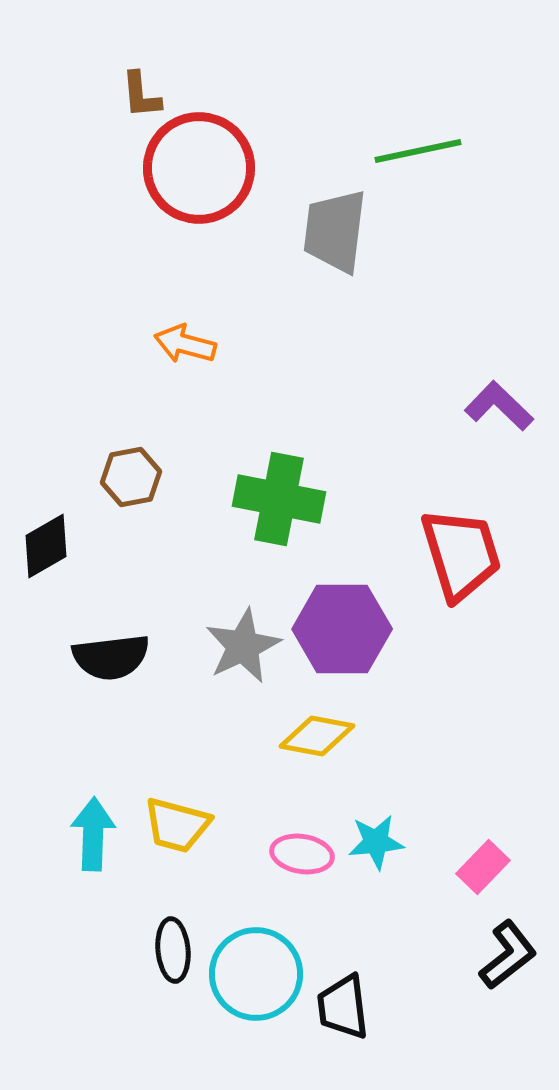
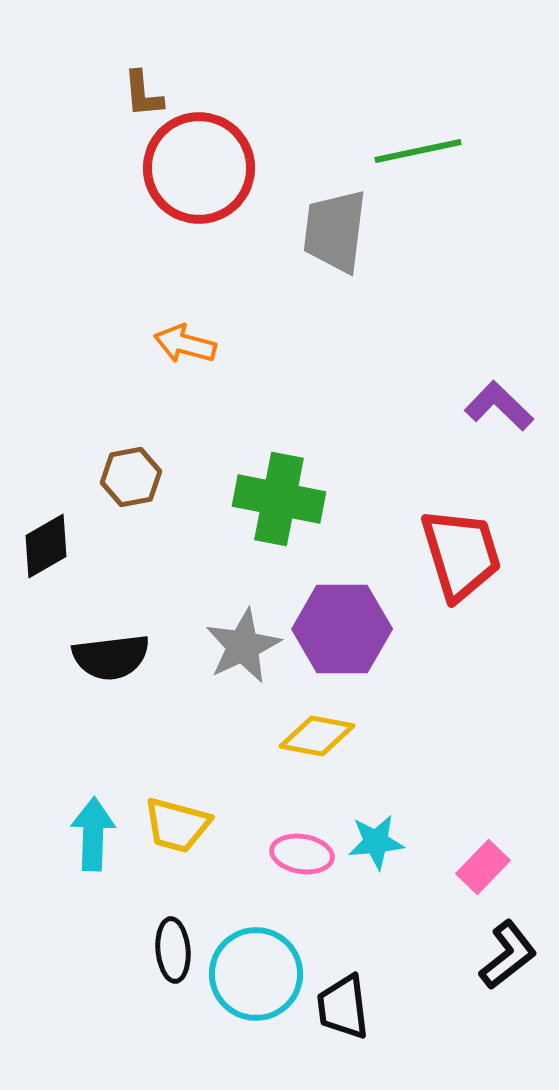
brown L-shape: moved 2 px right, 1 px up
